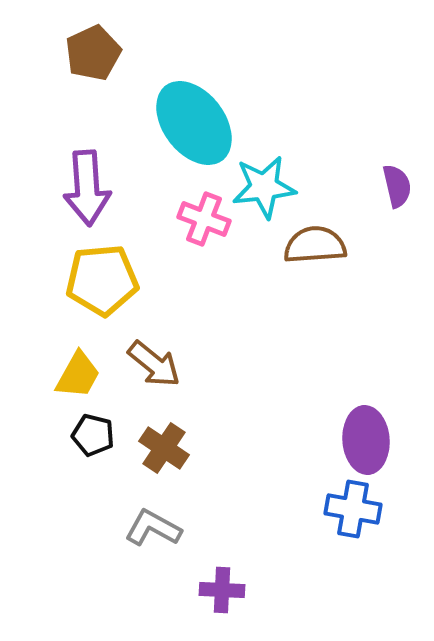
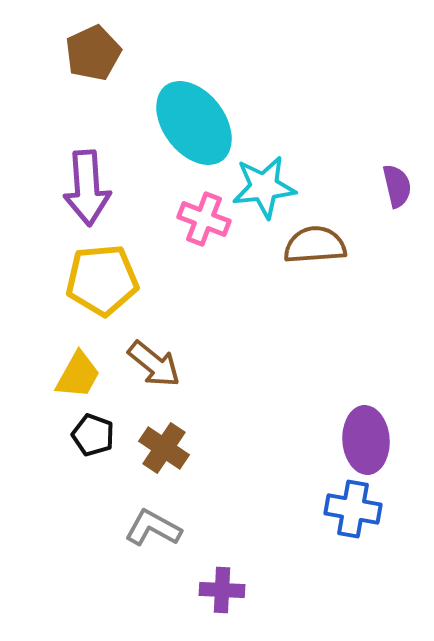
black pentagon: rotated 6 degrees clockwise
